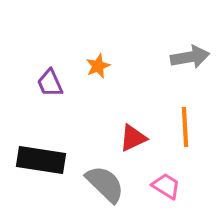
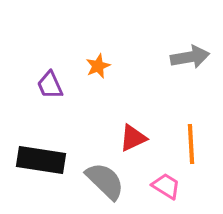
purple trapezoid: moved 2 px down
orange line: moved 6 px right, 17 px down
gray semicircle: moved 3 px up
